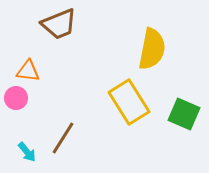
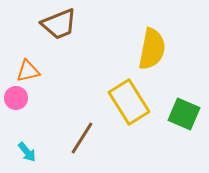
orange triangle: rotated 20 degrees counterclockwise
brown line: moved 19 px right
